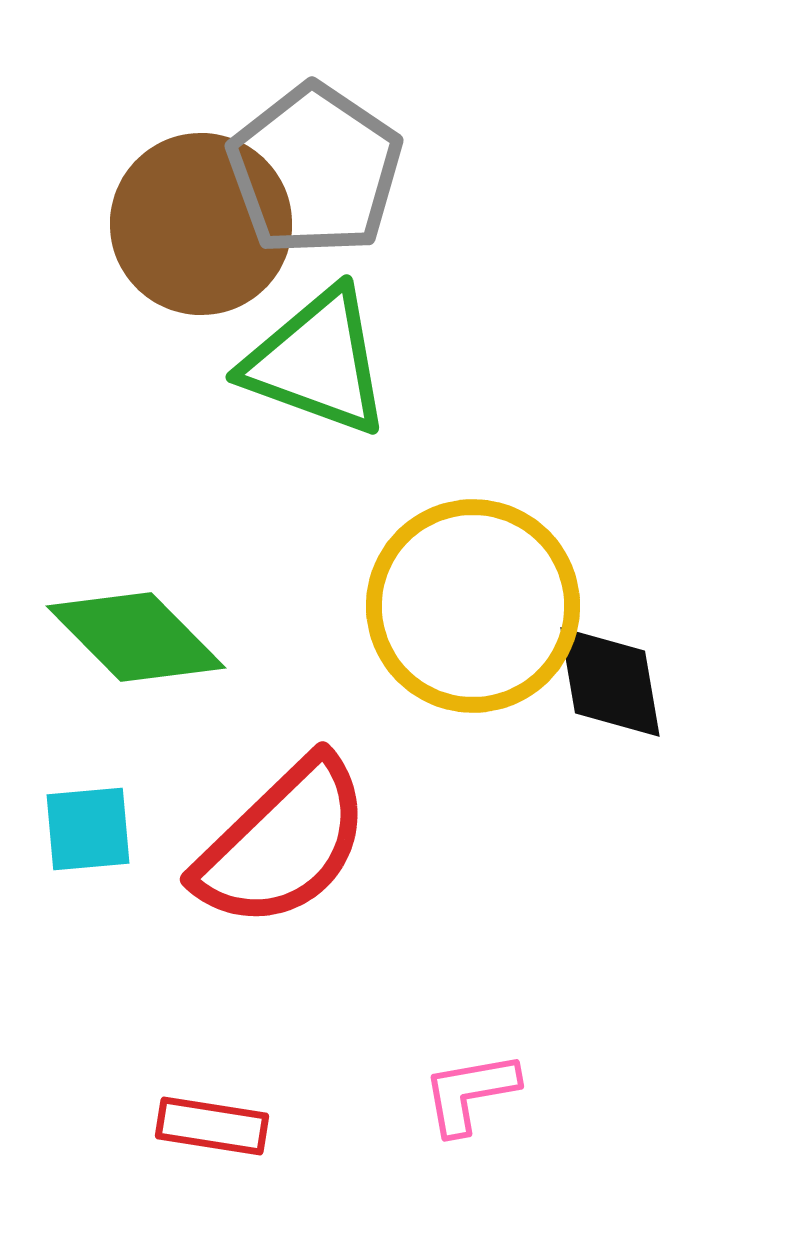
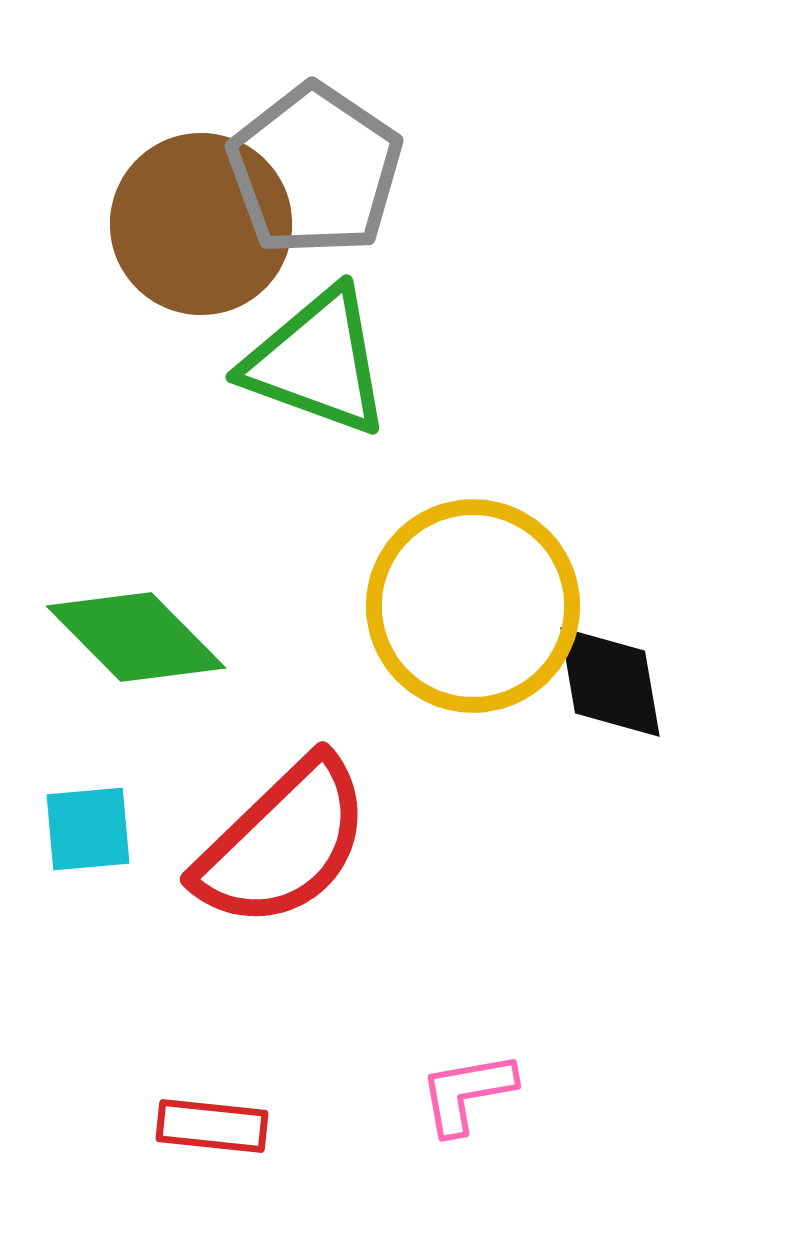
pink L-shape: moved 3 px left
red rectangle: rotated 3 degrees counterclockwise
